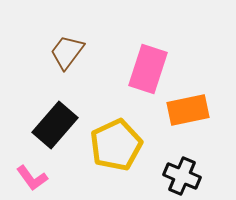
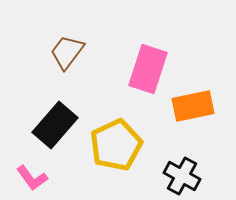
orange rectangle: moved 5 px right, 4 px up
black cross: rotated 6 degrees clockwise
